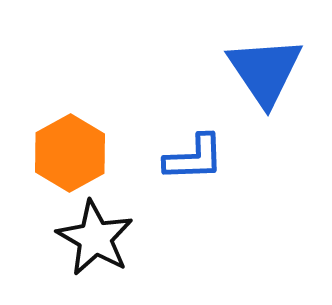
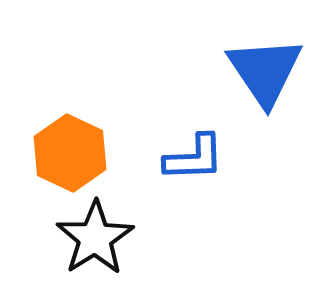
orange hexagon: rotated 6 degrees counterclockwise
black star: rotated 10 degrees clockwise
